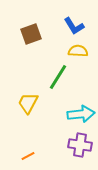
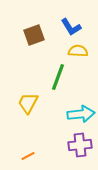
blue L-shape: moved 3 px left, 1 px down
brown square: moved 3 px right, 1 px down
green line: rotated 12 degrees counterclockwise
purple cross: rotated 15 degrees counterclockwise
